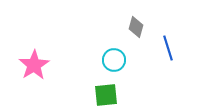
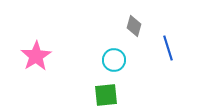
gray diamond: moved 2 px left, 1 px up
pink star: moved 2 px right, 9 px up
